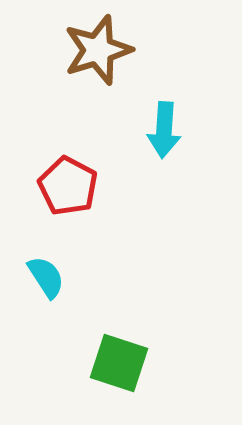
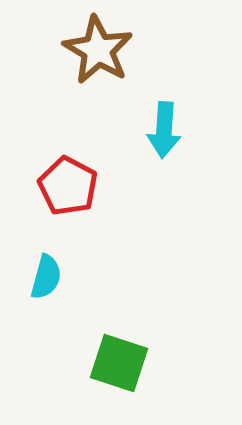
brown star: rotated 24 degrees counterclockwise
cyan semicircle: rotated 48 degrees clockwise
